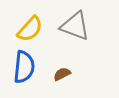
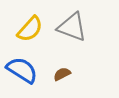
gray triangle: moved 3 px left, 1 px down
blue semicircle: moved 2 px left, 3 px down; rotated 64 degrees counterclockwise
